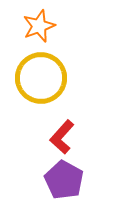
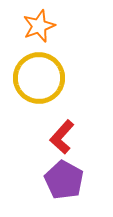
yellow circle: moved 2 px left
